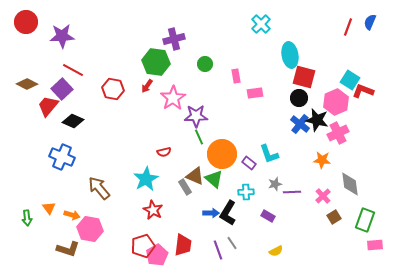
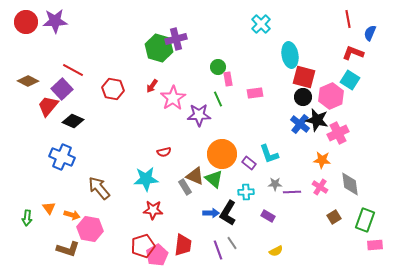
blue semicircle at (370, 22): moved 11 px down
red line at (348, 27): moved 8 px up; rotated 30 degrees counterclockwise
purple star at (62, 36): moved 7 px left, 15 px up
purple cross at (174, 39): moved 2 px right
green hexagon at (156, 62): moved 3 px right, 14 px up; rotated 8 degrees clockwise
green circle at (205, 64): moved 13 px right, 3 px down
pink rectangle at (236, 76): moved 8 px left, 3 px down
brown diamond at (27, 84): moved 1 px right, 3 px up
red arrow at (147, 86): moved 5 px right
red L-shape at (363, 91): moved 10 px left, 38 px up
black circle at (299, 98): moved 4 px right, 1 px up
pink hexagon at (336, 102): moved 5 px left, 6 px up
purple star at (196, 116): moved 3 px right, 1 px up
green line at (199, 137): moved 19 px right, 38 px up
cyan star at (146, 179): rotated 25 degrees clockwise
gray star at (275, 184): rotated 16 degrees clockwise
pink cross at (323, 196): moved 3 px left, 9 px up; rotated 14 degrees counterclockwise
red star at (153, 210): rotated 24 degrees counterclockwise
green arrow at (27, 218): rotated 14 degrees clockwise
